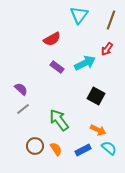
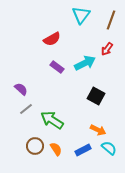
cyan triangle: moved 2 px right
gray line: moved 3 px right
green arrow: moved 7 px left; rotated 20 degrees counterclockwise
